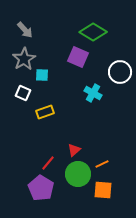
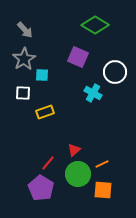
green diamond: moved 2 px right, 7 px up
white circle: moved 5 px left
white square: rotated 21 degrees counterclockwise
